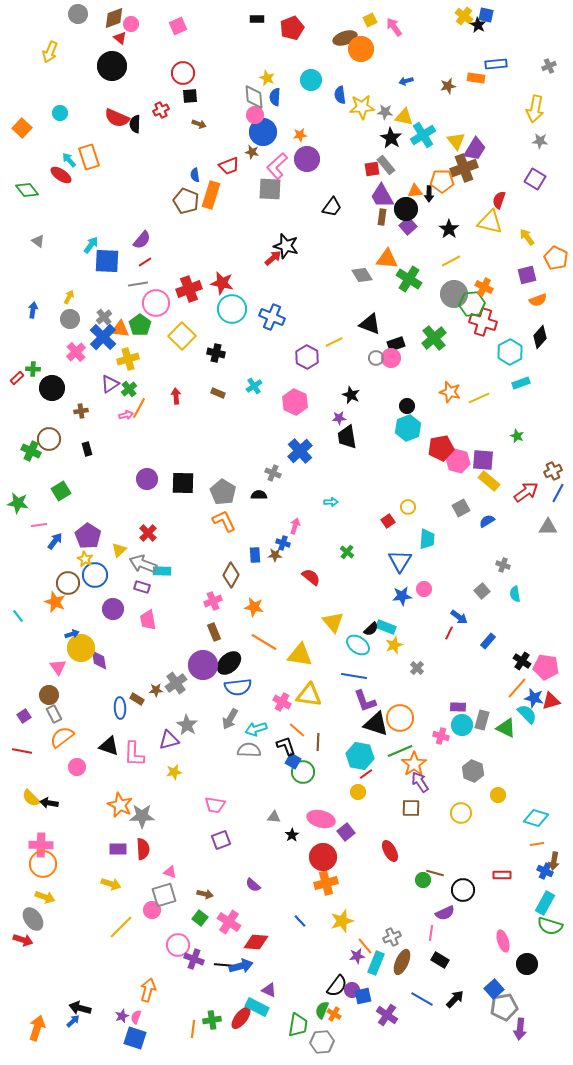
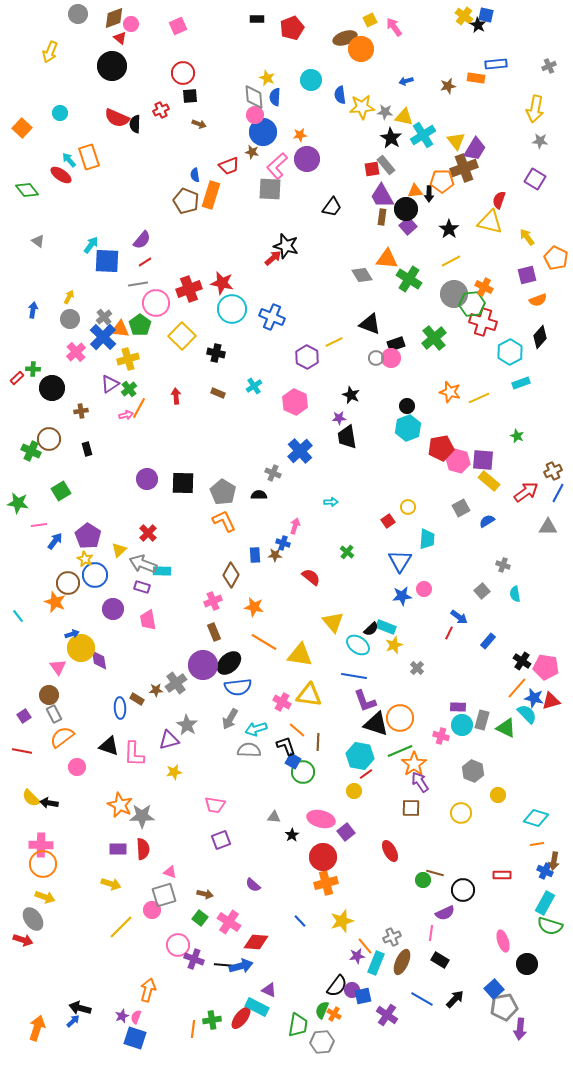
yellow circle at (358, 792): moved 4 px left, 1 px up
